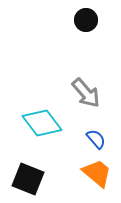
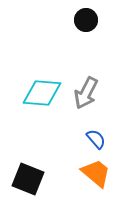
gray arrow: rotated 68 degrees clockwise
cyan diamond: moved 30 px up; rotated 48 degrees counterclockwise
orange trapezoid: moved 1 px left
